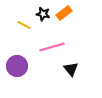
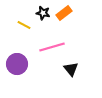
black star: moved 1 px up
purple circle: moved 2 px up
